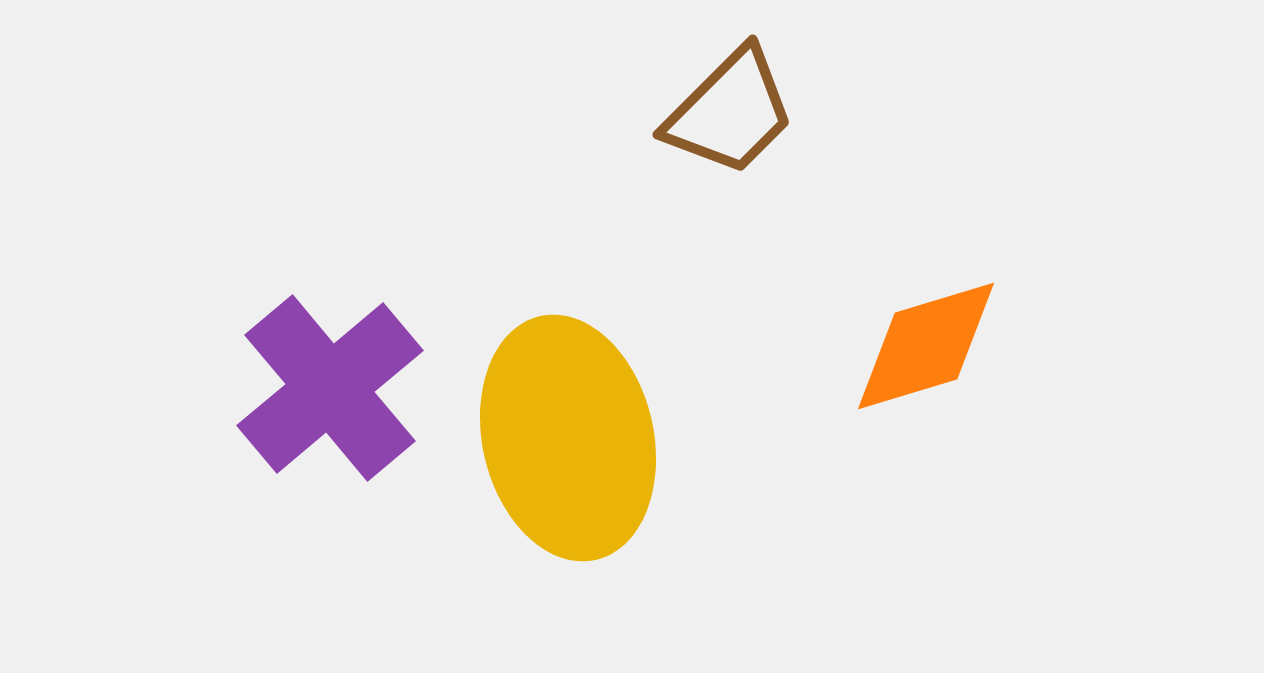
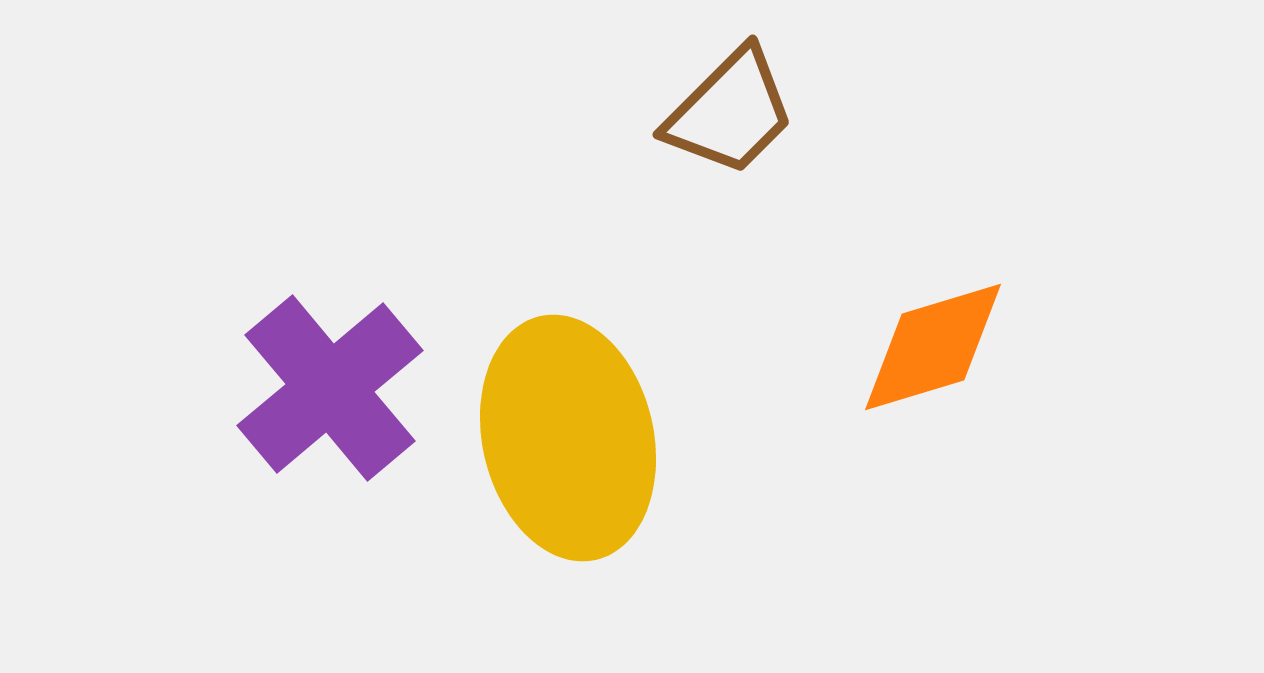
orange diamond: moved 7 px right, 1 px down
